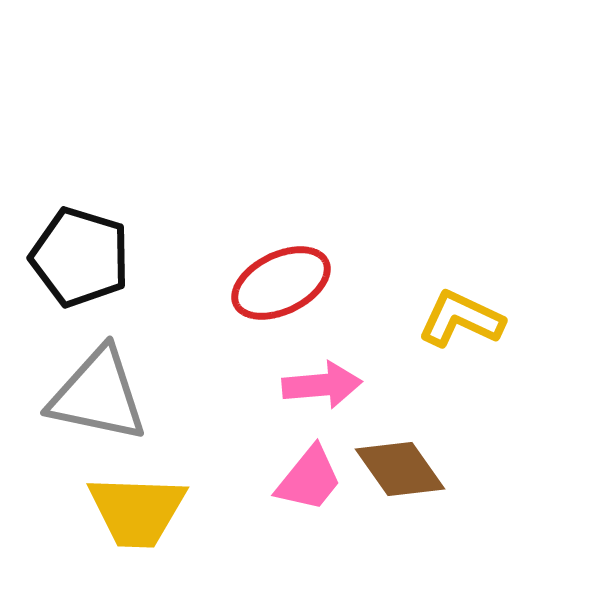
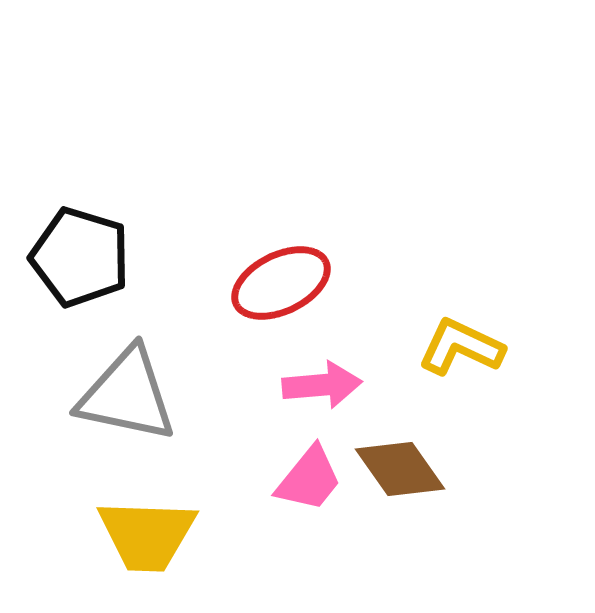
yellow L-shape: moved 28 px down
gray triangle: moved 29 px right
yellow trapezoid: moved 10 px right, 24 px down
